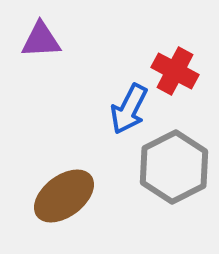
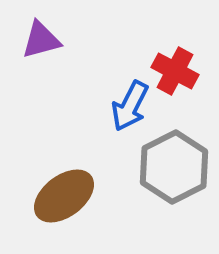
purple triangle: rotated 12 degrees counterclockwise
blue arrow: moved 1 px right, 3 px up
